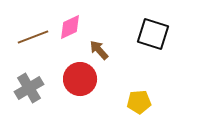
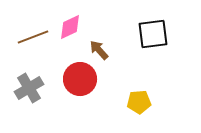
black square: rotated 24 degrees counterclockwise
